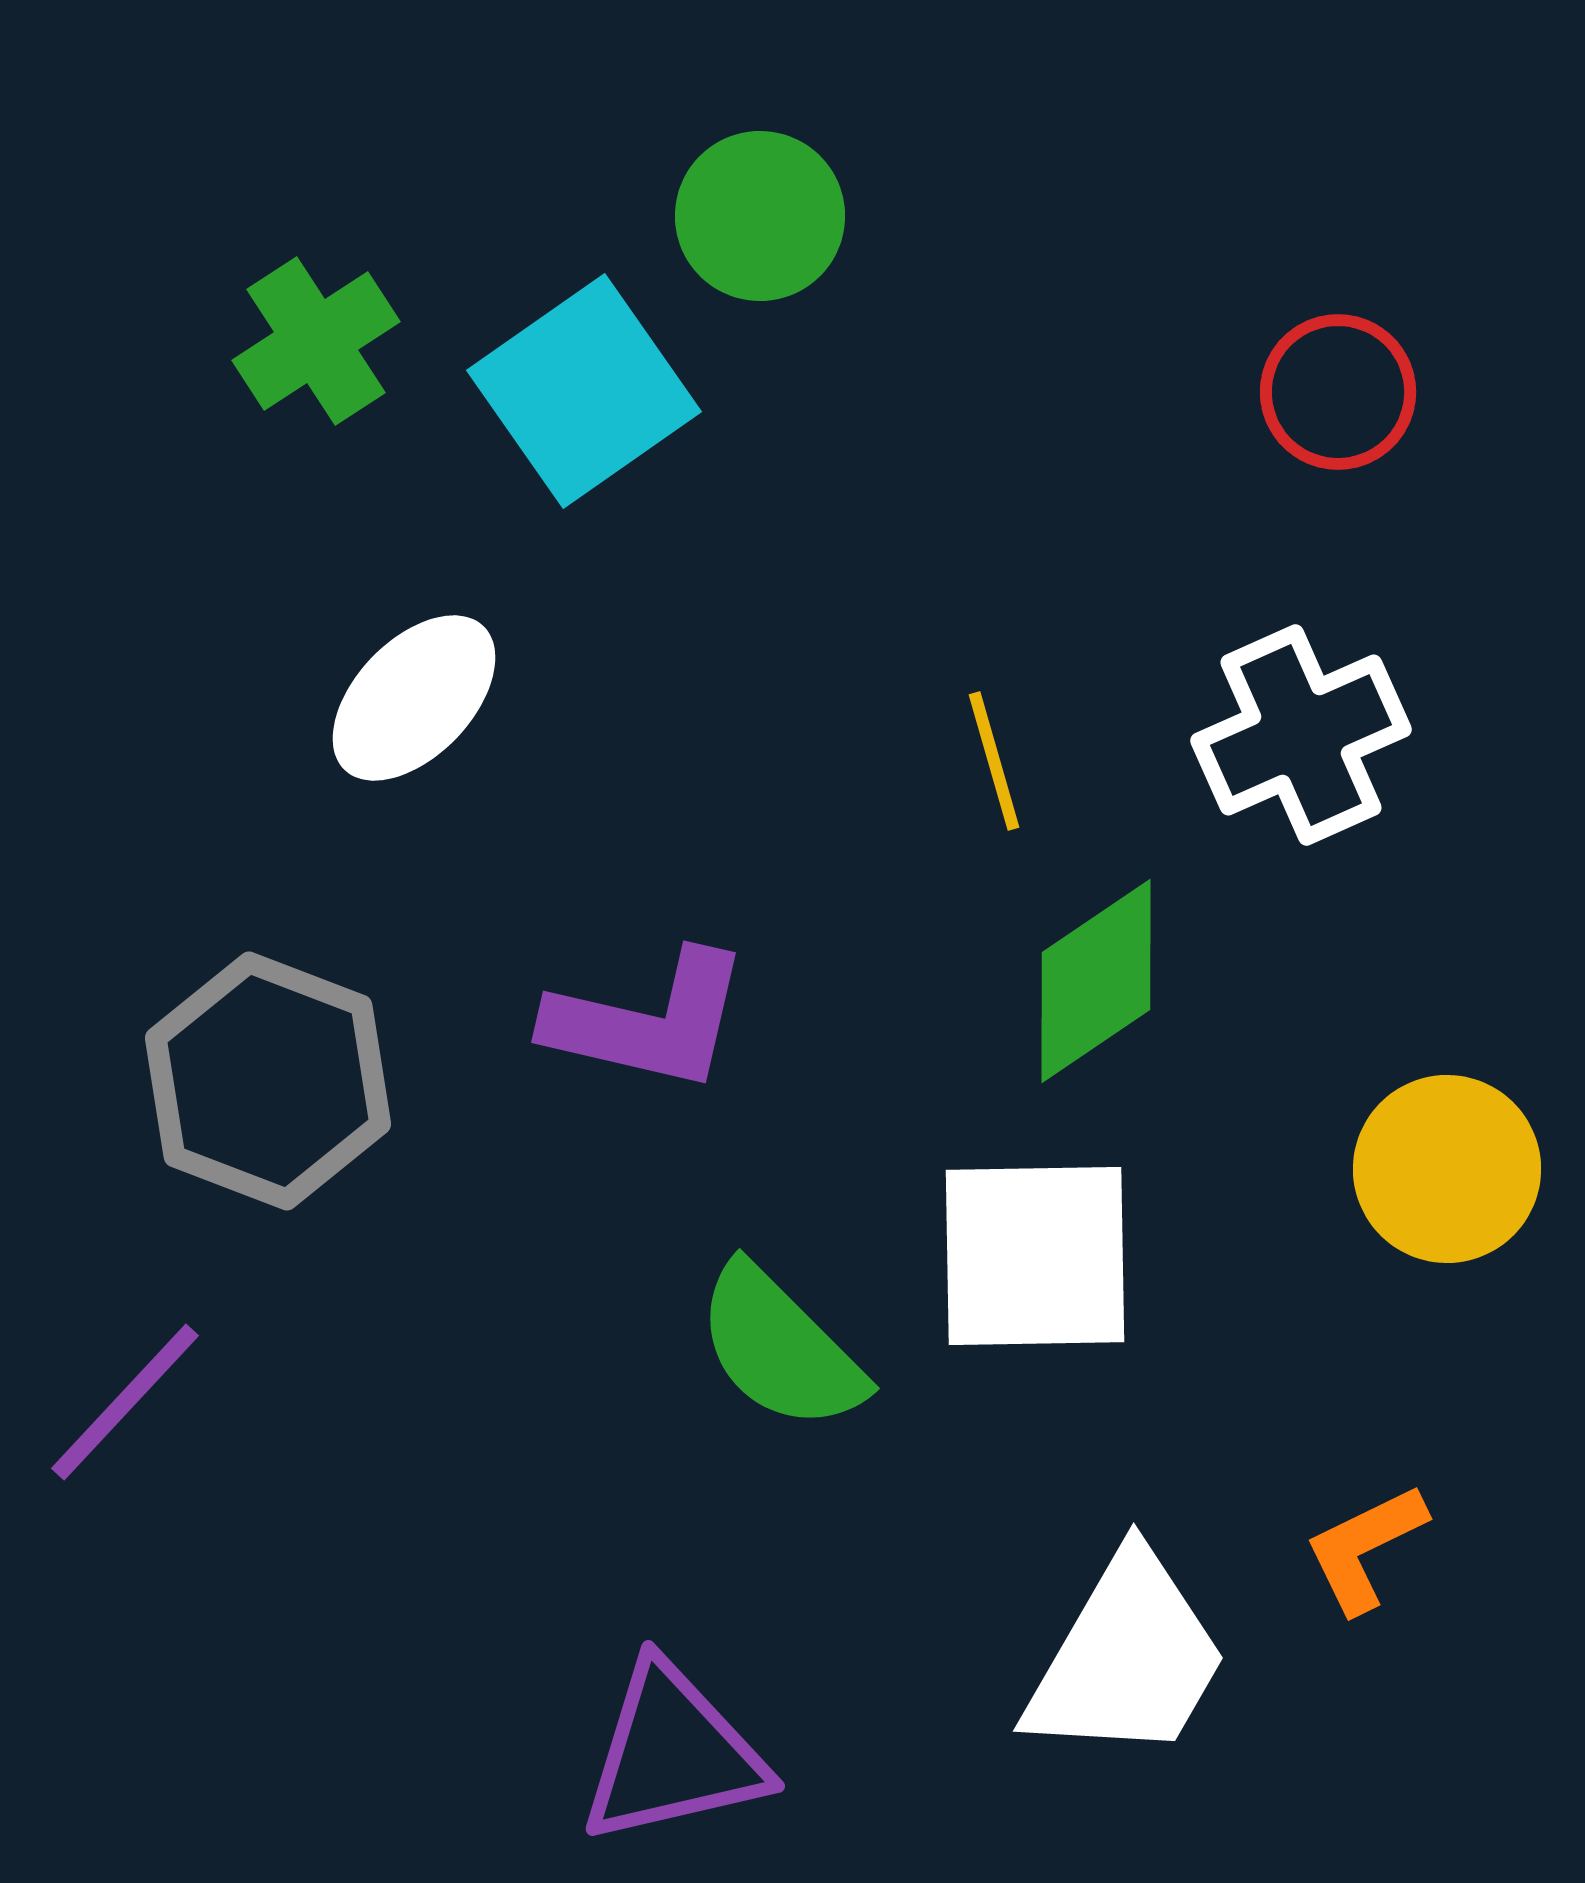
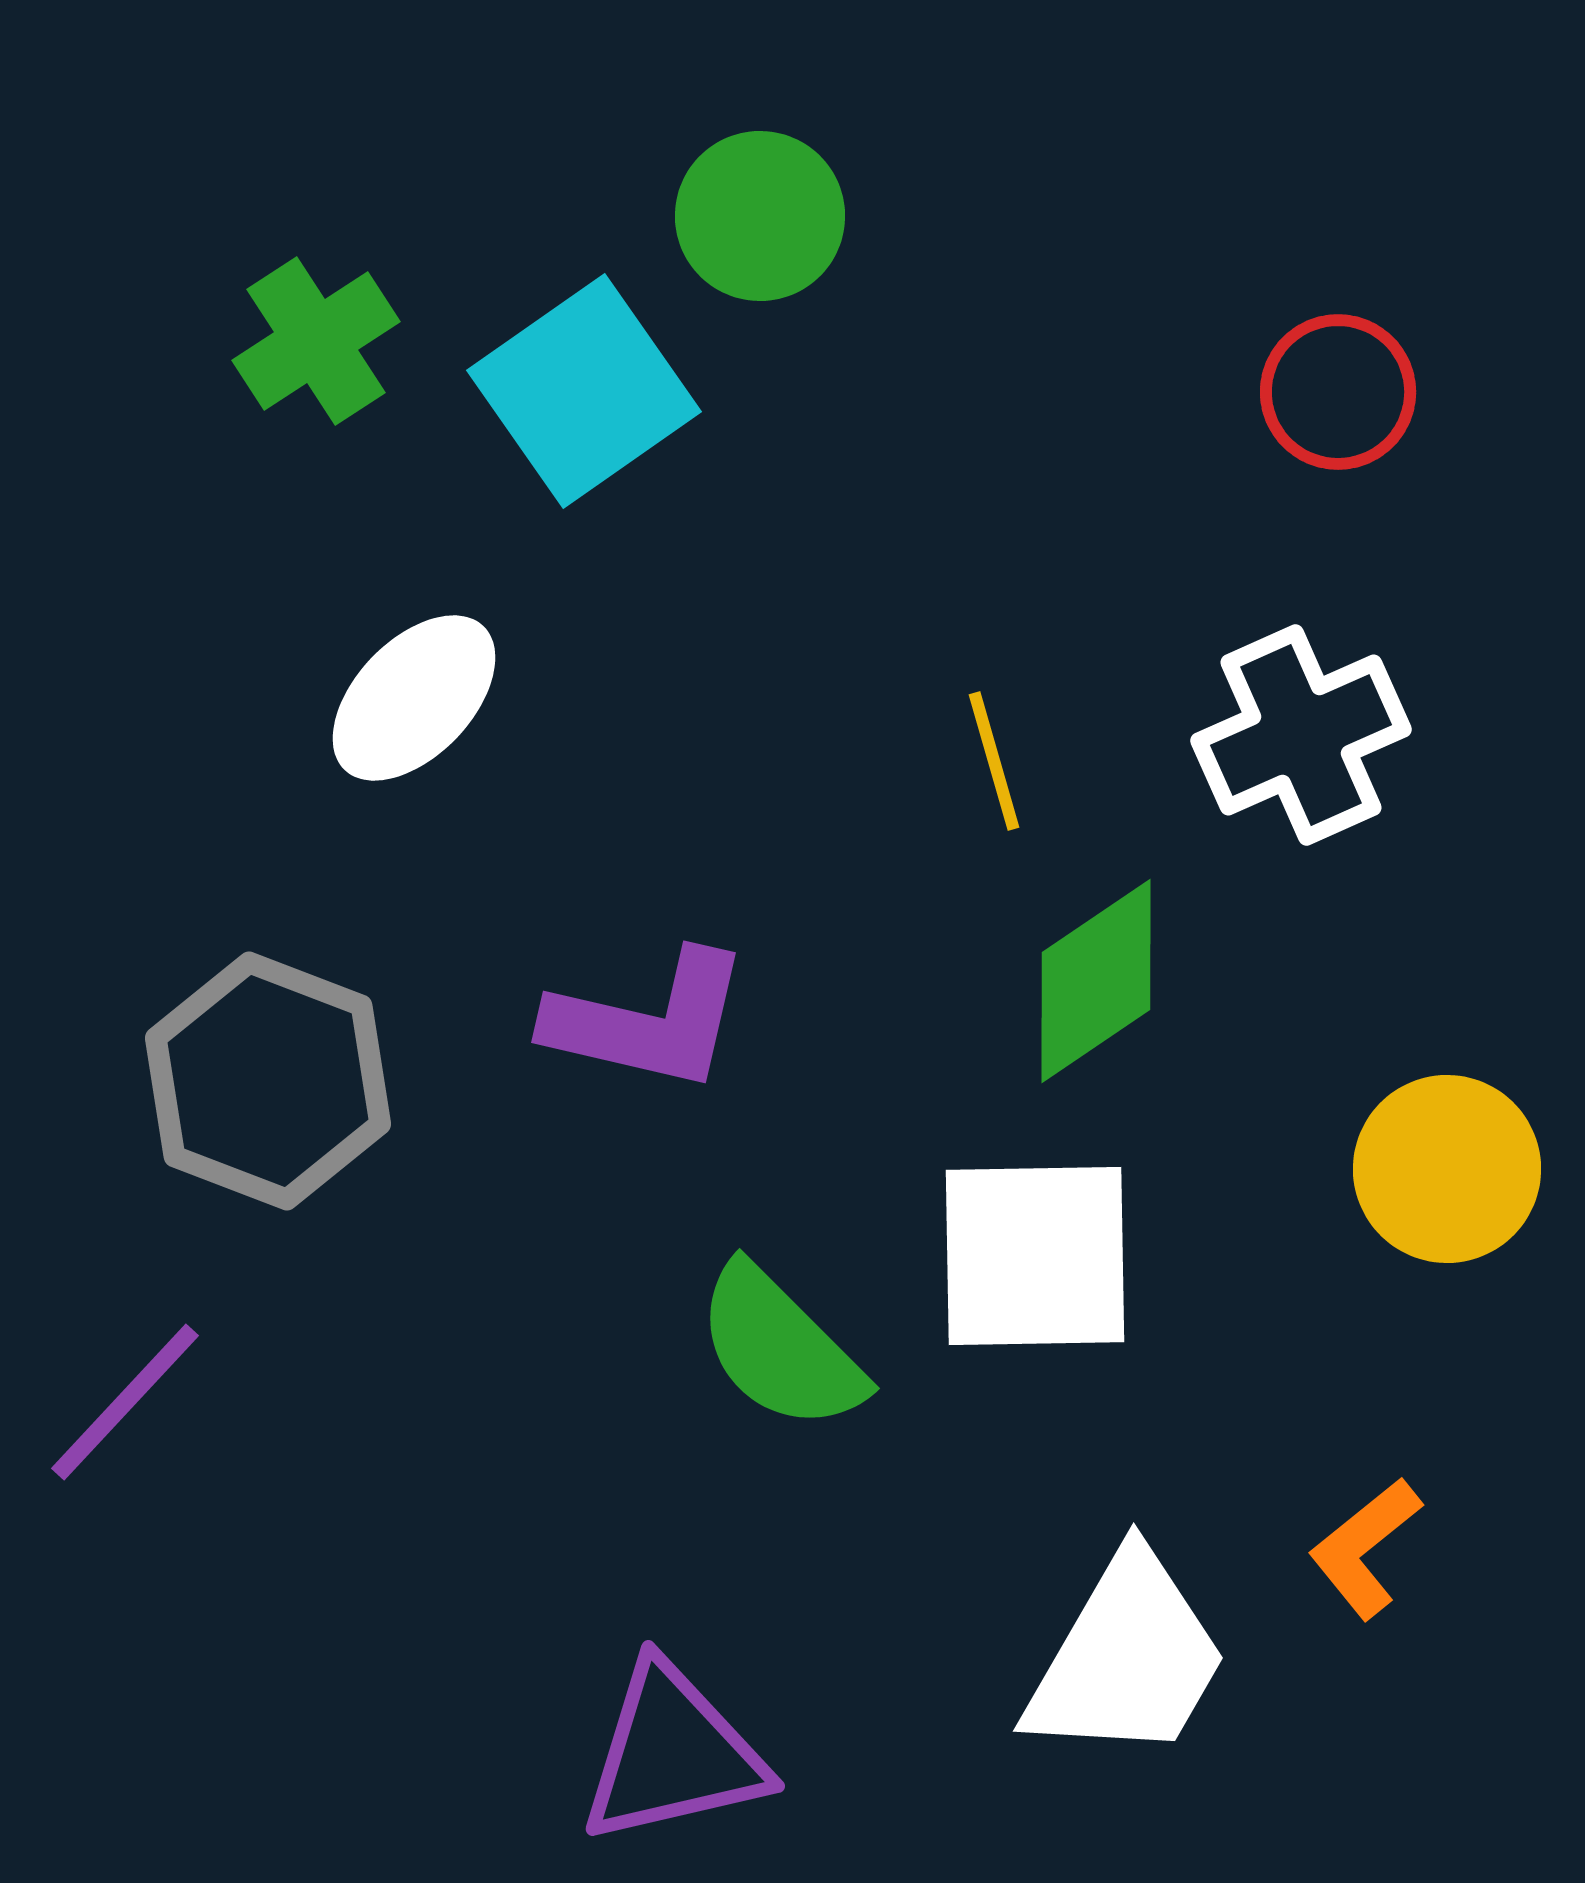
orange L-shape: rotated 13 degrees counterclockwise
